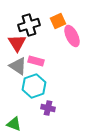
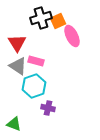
black cross: moved 12 px right, 7 px up
